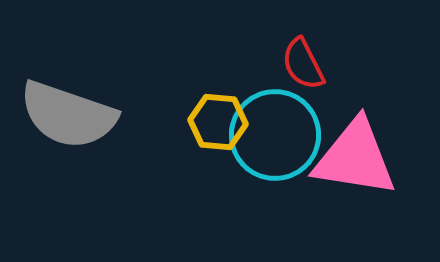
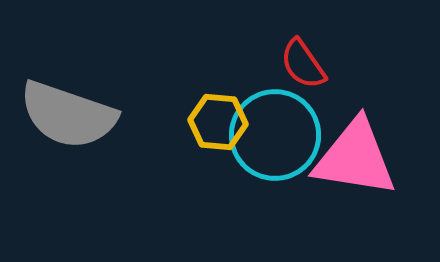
red semicircle: rotated 8 degrees counterclockwise
